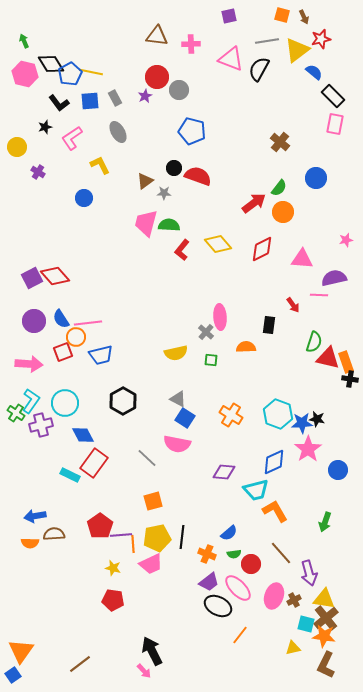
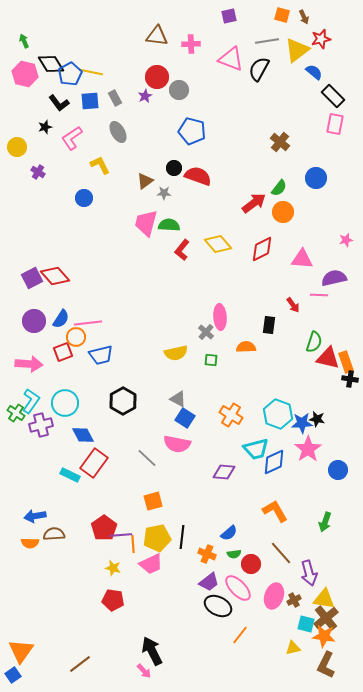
blue semicircle at (61, 319): rotated 114 degrees counterclockwise
cyan trapezoid at (256, 490): moved 41 px up
red pentagon at (100, 526): moved 4 px right, 2 px down
